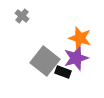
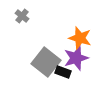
gray square: moved 1 px right, 1 px down
